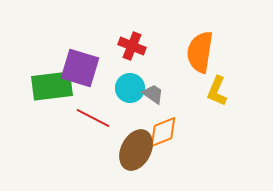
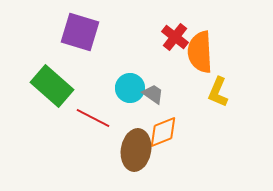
red cross: moved 43 px right, 9 px up; rotated 16 degrees clockwise
orange semicircle: rotated 12 degrees counterclockwise
purple square: moved 36 px up
green rectangle: rotated 48 degrees clockwise
yellow L-shape: moved 1 px right, 1 px down
brown ellipse: rotated 18 degrees counterclockwise
